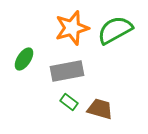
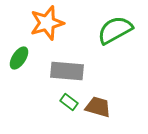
orange star: moved 25 px left, 5 px up
green ellipse: moved 5 px left, 1 px up
gray rectangle: rotated 16 degrees clockwise
brown trapezoid: moved 2 px left, 2 px up
